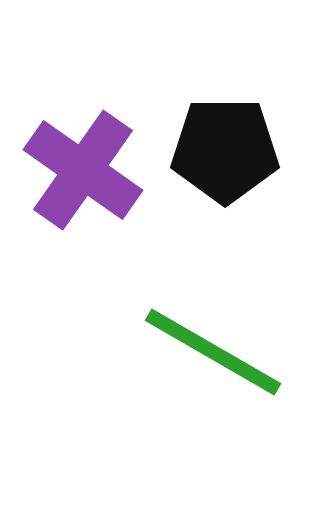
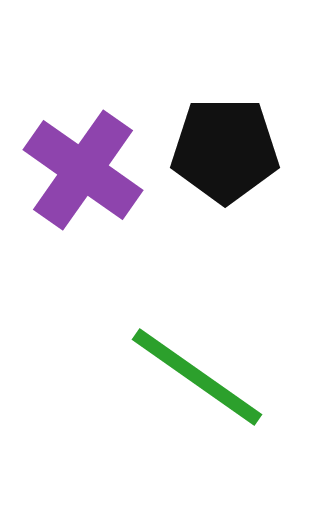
green line: moved 16 px left, 25 px down; rotated 5 degrees clockwise
